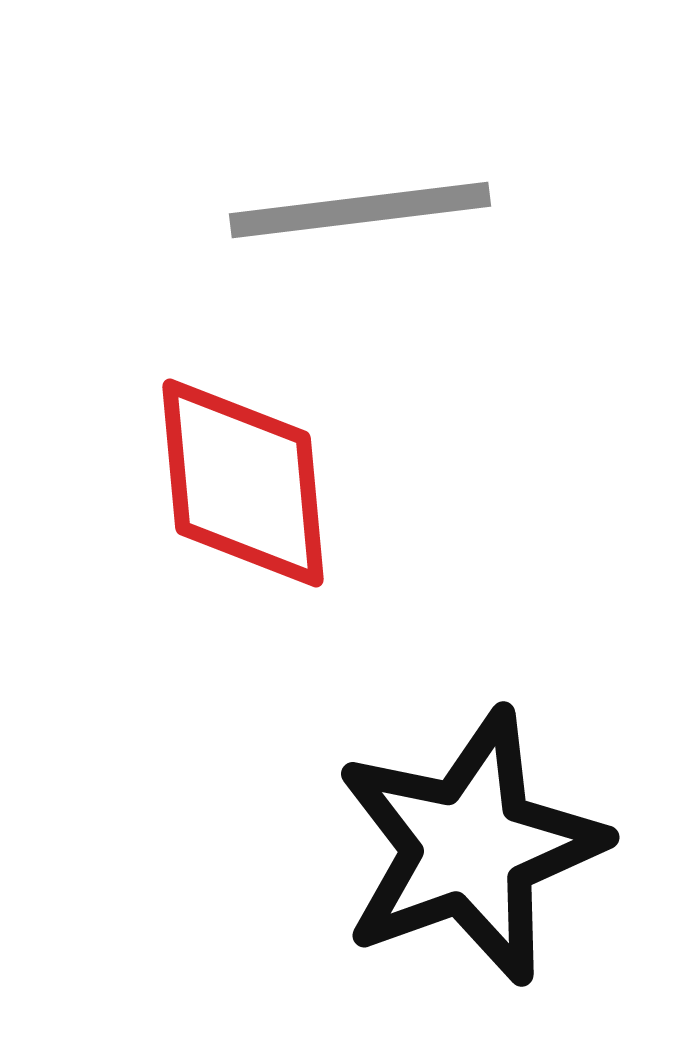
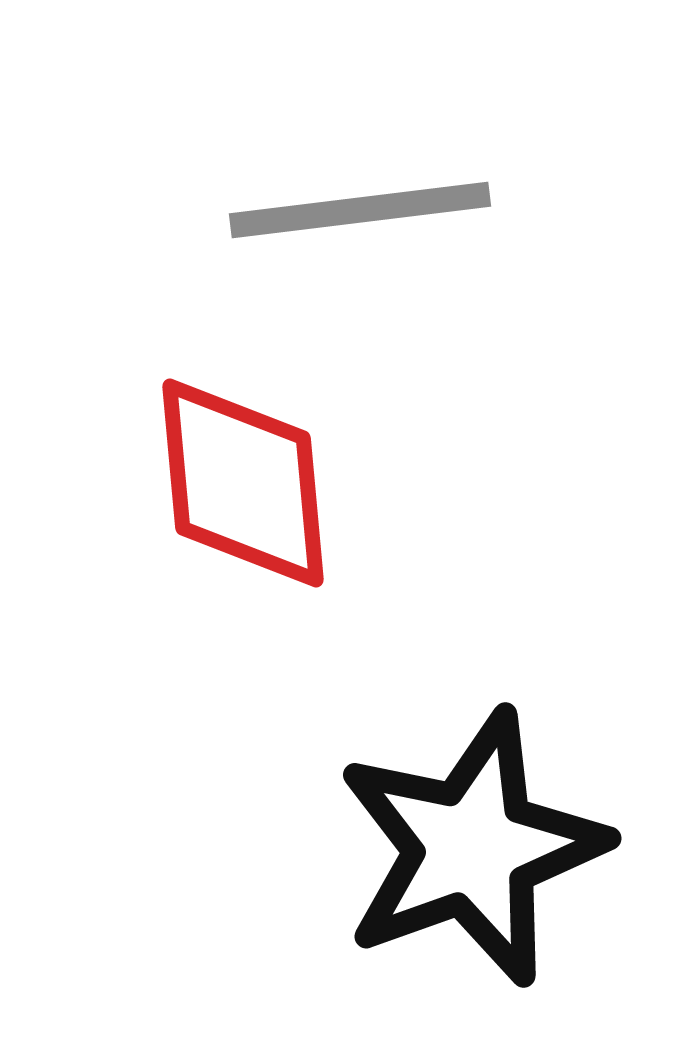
black star: moved 2 px right, 1 px down
